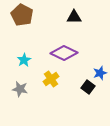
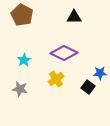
blue star: rotated 16 degrees clockwise
yellow cross: moved 5 px right
